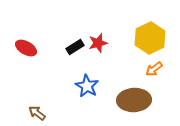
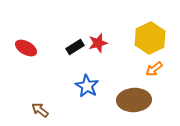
brown arrow: moved 3 px right, 3 px up
